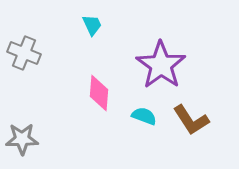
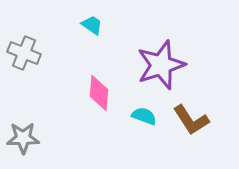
cyan trapezoid: rotated 30 degrees counterclockwise
purple star: rotated 18 degrees clockwise
gray star: moved 1 px right, 1 px up
